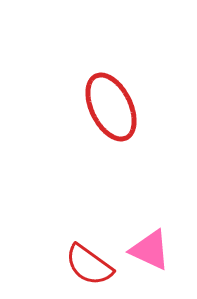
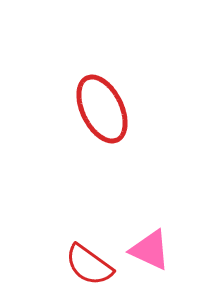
red ellipse: moved 9 px left, 2 px down
